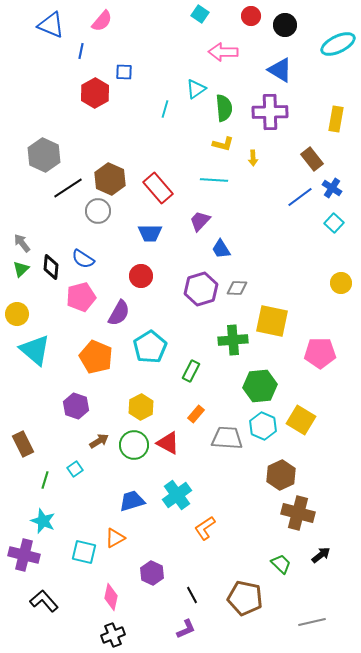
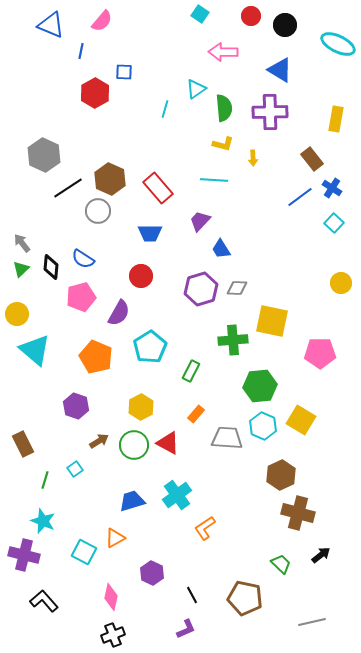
cyan ellipse at (338, 44): rotated 52 degrees clockwise
cyan square at (84, 552): rotated 15 degrees clockwise
